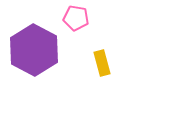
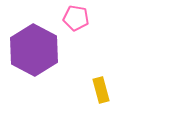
yellow rectangle: moved 1 px left, 27 px down
